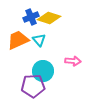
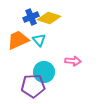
cyan circle: moved 1 px right, 1 px down
